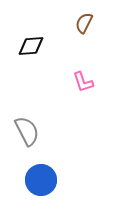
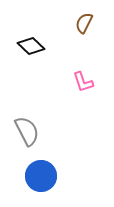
black diamond: rotated 48 degrees clockwise
blue circle: moved 4 px up
